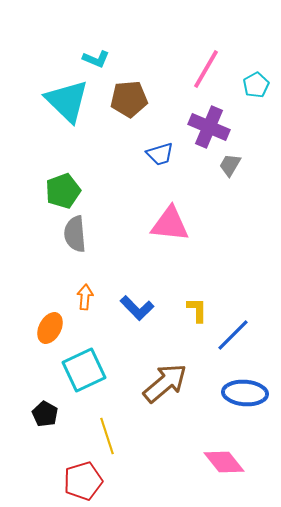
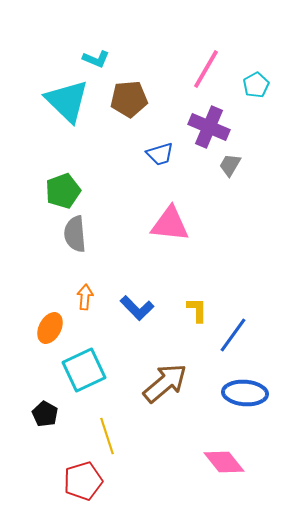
blue line: rotated 9 degrees counterclockwise
